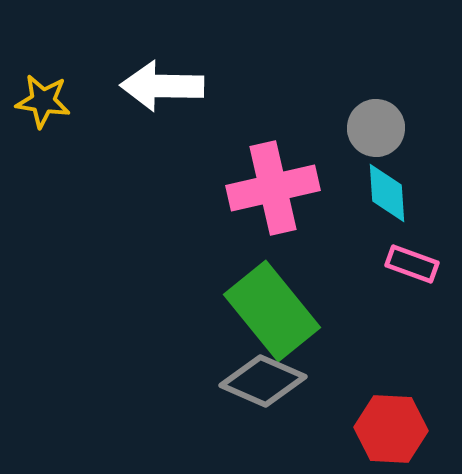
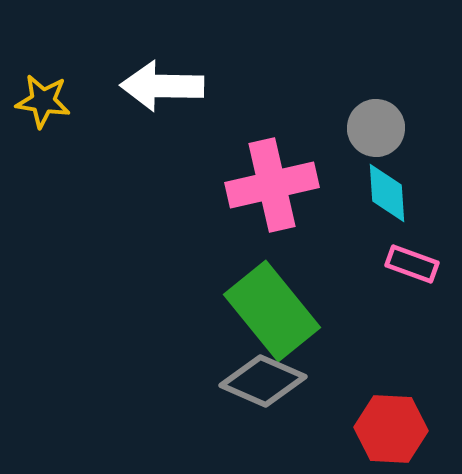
pink cross: moved 1 px left, 3 px up
